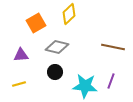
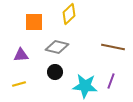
orange square: moved 2 px left, 1 px up; rotated 30 degrees clockwise
